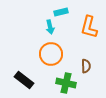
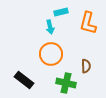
orange L-shape: moved 1 px left, 4 px up
